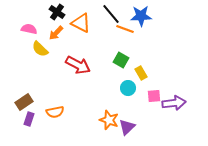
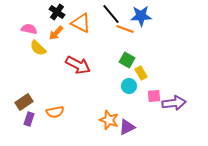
yellow semicircle: moved 2 px left, 1 px up
green square: moved 6 px right
cyan circle: moved 1 px right, 2 px up
purple triangle: rotated 18 degrees clockwise
